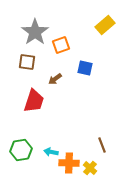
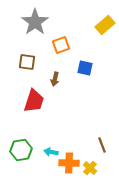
gray star: moved 10 px up
brown arrow: rotated 40 degrees counterclockwise
